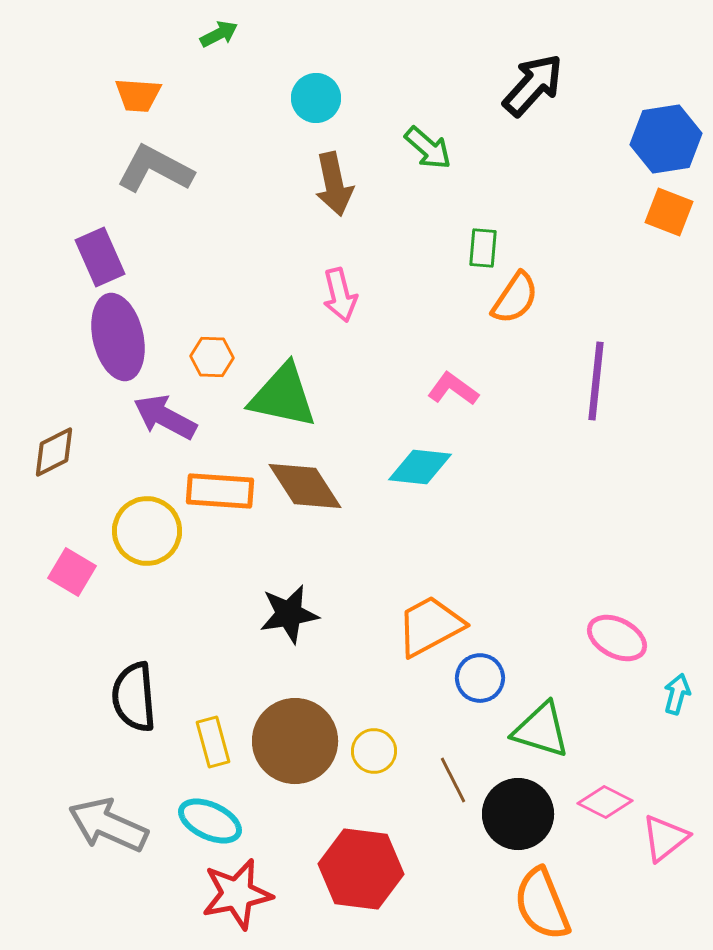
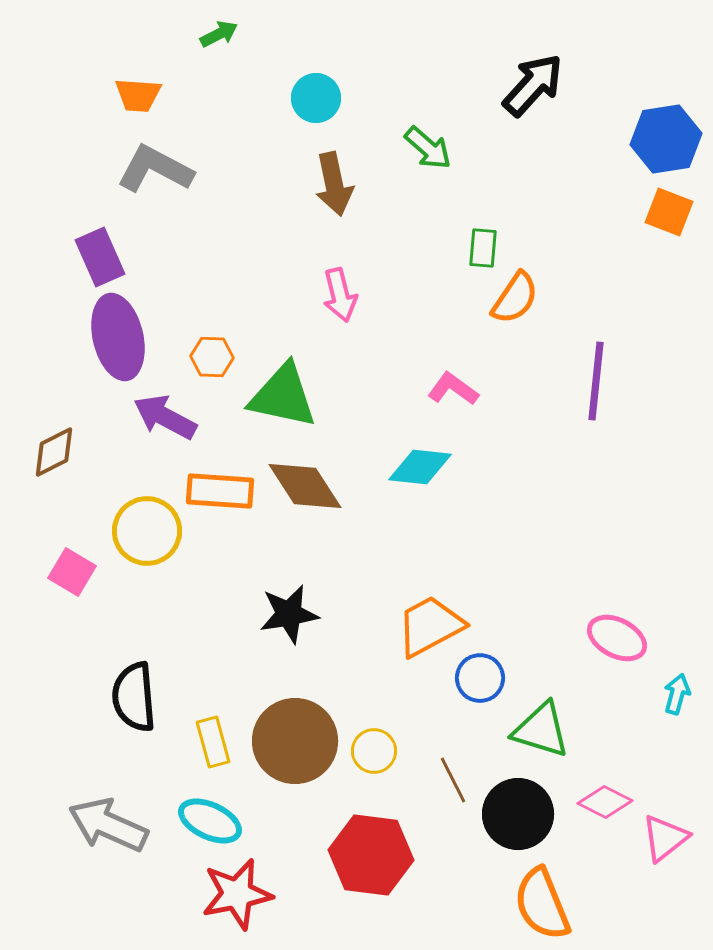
red hexagon at (361, 869): moved 10 px right, 14 px up
